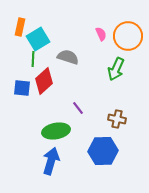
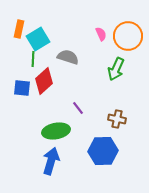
orange rectangle: moved 1 px left, 2 px down
